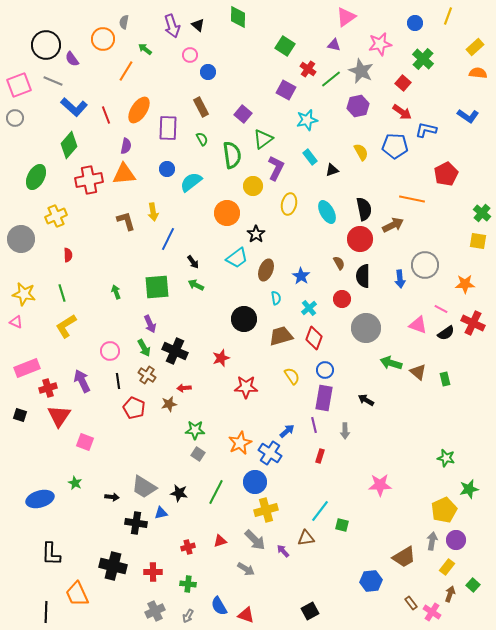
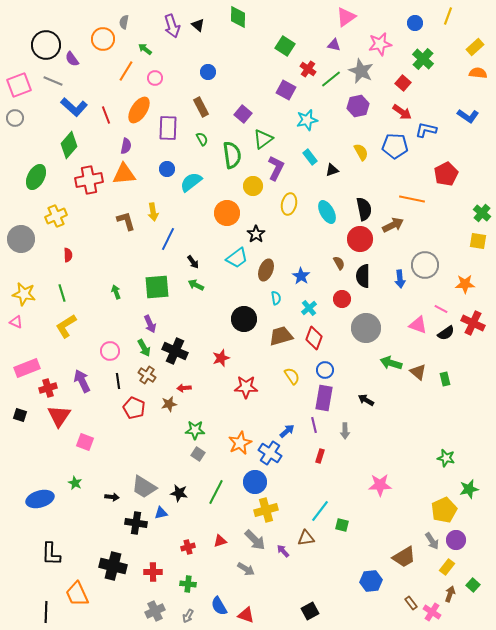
pink circle at (190, 55): moved 35 px left, 23 px down
gray arrow at (432, 541): rotated 138 degrees clockwise
